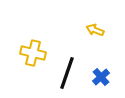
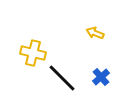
yellow arrow: moved 3 px down
black line: moved 5 px left, 5 px down; rotated 64 degrees counterclockwise
